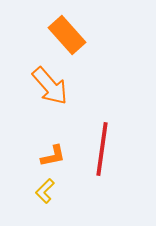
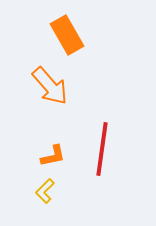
orange rectangle: rotated 12 degrees clockwise
